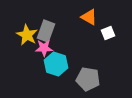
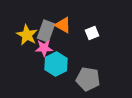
orange triangle: moved 26 px left, 8 px down
white square: moved 16 px left
cyan hexagon: rotated 15 degrees clockwise
